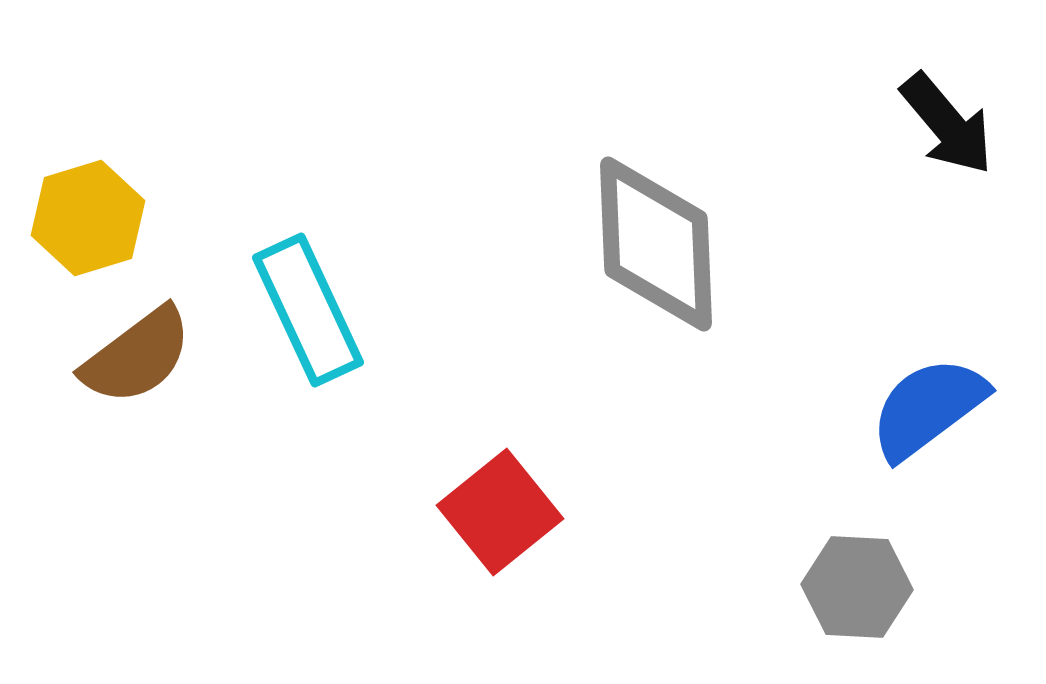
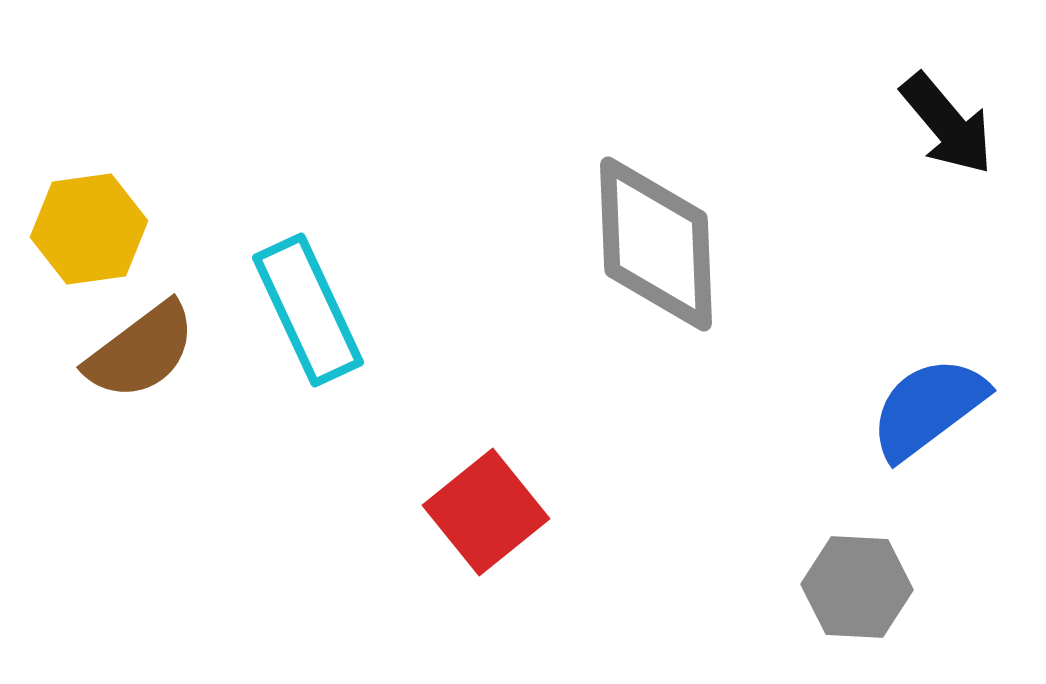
yellow hexagon: moved 1 px right, 11 px down; rotated 9 degrees clockwise
brown semicircle: moved 4 px right, 5 px up
red square: moved 14 px left
